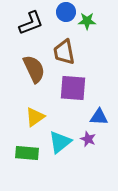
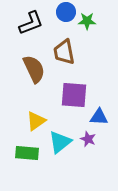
purple square: moved 1 px right, 7 px down
yellow triangle: moved 1 px right, 4 px down
